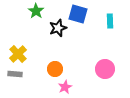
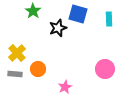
green star: moved 3 px left
cyan rectangle: moved 1 px left, 2 px up
yellow cross: moved 1 px left, 1 px up
orange circle: moved 17 px left
